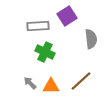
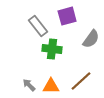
purple square: rotated 18 degrees clockwise
gray rectangle: rotated 55 degrees clockwise
gray semicircle: rotated 42 degrees clockwise
green cross: moved 7 px right, 3 px up; rotated 18 degrees counterclockwise
gray arrow: moved 1 px left, 2 px down
